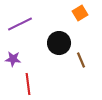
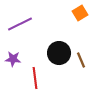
black circle: moved 10 px down
red line: moved 7 px right, 6 px up
